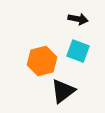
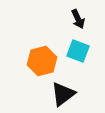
black arrow: rotated 54 degrees clockwise
black triangle: moved 3 px down
